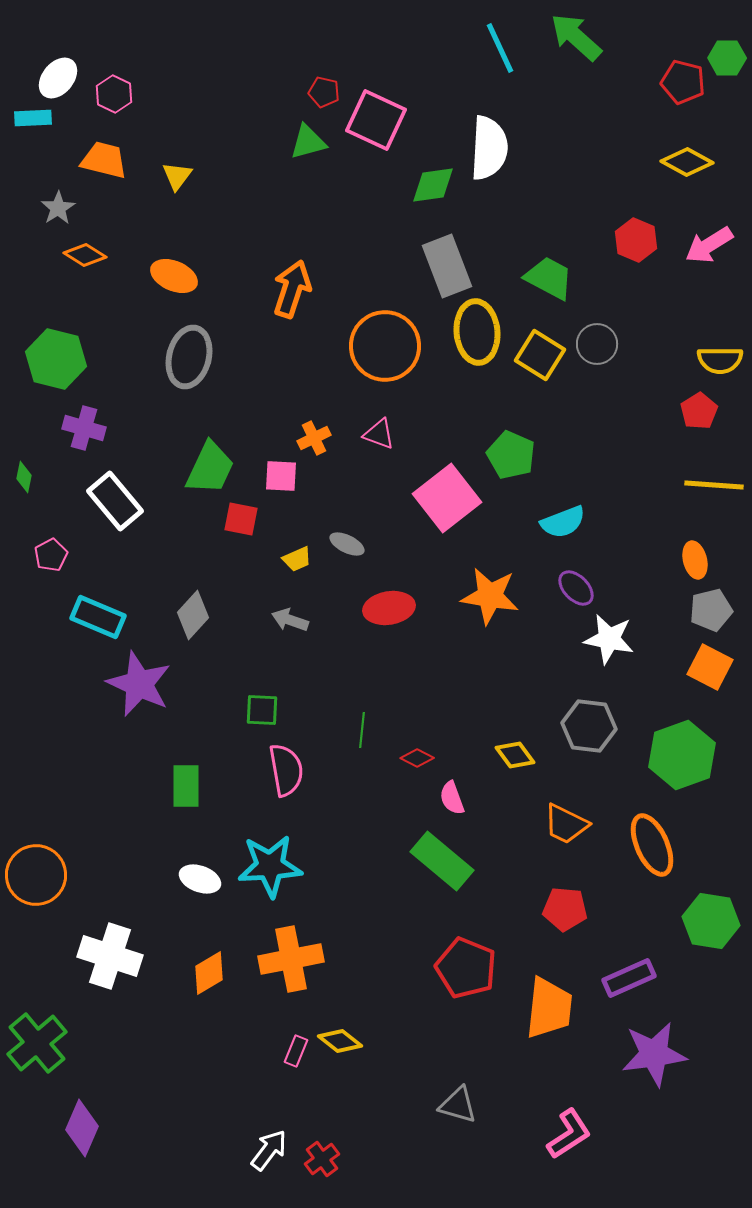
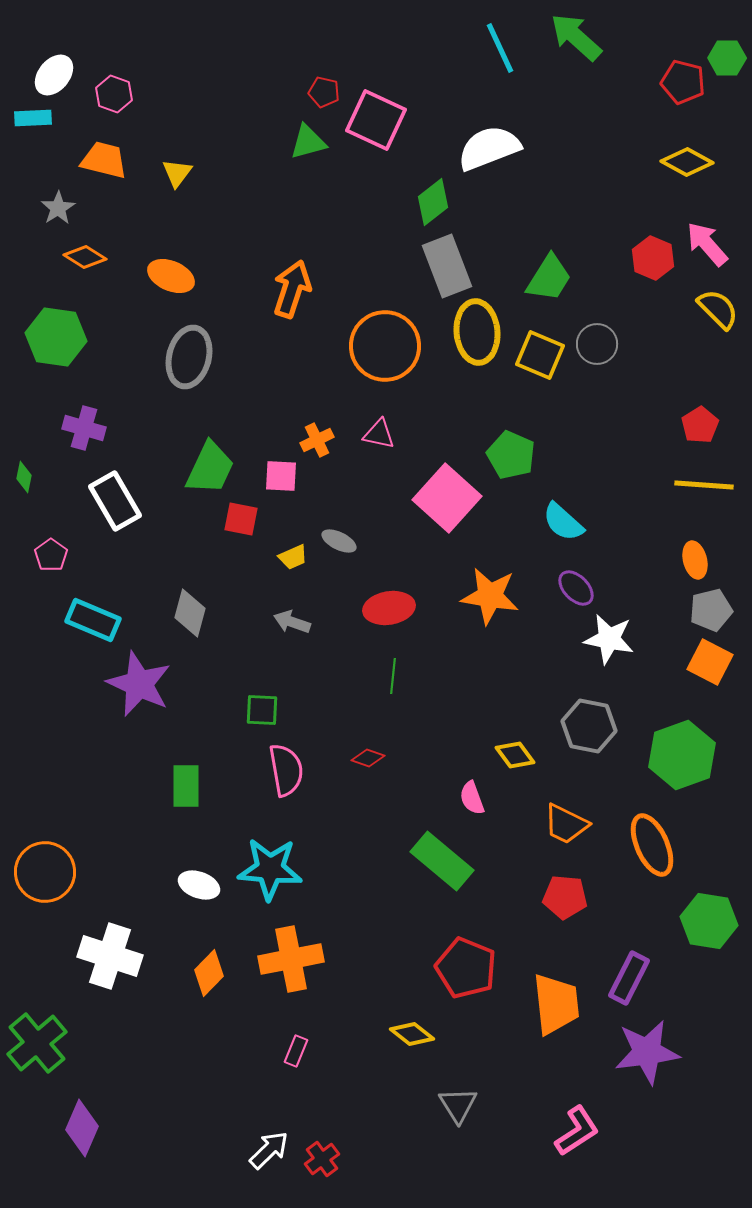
white ellipse at (58, 78): moved 4 px left, 3 px up
pink hexagon at (114, 94): rotated 6 degrees counterclockwise
white semicircle at (489, 148): rotated 114 degrees counterclockwise
yellow triangle at (177, 176): moved 3 px up
green diamond at (433, 185): moved 17 px down; rotated 30 degrees counterclockwise
red hexagon at (636, 240): moved 17 px right, 18 px down
pink arrow at (709, 245): moved 2 px left, 1 px up; rotated 81 degrees clockwise
orange diamond at (85, 255): moved 2 px down
orange ellipse at (174, 276): moved 3 px left
green trapezoid at (549, 278): rotated 94 degrees clockwise
yellow square at (540, 355): rotated 9 degrees counterclockwise
green hexagon at (56, 359): moved 22 px up; rotated 6 degrees counterclockwise
yellow semicircle at (720, 360): moved 2 px left, 51 px up; rotated 135 degrees counterclockwise
red pentagon at (699, 411): moved 1 px right, 14 px down
pink triangle at (379, 434): rotated 8 degrees counterclockwise
orange cross at (314, 438): moved 3 px right, 2 px down
yellow line at (714, 485): moved 10 px left
pink square at (447, 498): rotated 10 degrees counterclockwise
white rectangle at (115, 501): rotated 10 degrees clockwise
cyan semicircle at (563, 522): rotated 63 degrees clockwise
gray ellipse at (347, 544): moved 8 px left, 3 px up
pink pentagon at (51, 555): rotated 8 degrees counterclockwise
yellow trapezoid at (297, 559): moved 4 px left, 2 px up
gray diamond at (193, 615): moved 3 px left, 2 px up; rotated 27 degrees counterclockwise
cyan rectangle at (98, 617): moved 5 px left, 3 px down
gray arrow at (290, 620): moved 2 px right, 2 px down
orange square at (710, 667): moved 5 px up
gray hexagon at (589, 726): rotated 4 degrees clockwise
green line at (362, 730): moved 31 px right, 54 px up
red diamond at (417, 758): moved 49 px left; rotated 8 degrees counterclockwise
pink semicircle at (452, 798): moved 20 px right
cyan star at (270, 866): moved 3 px down; rotated 8 degrees clockwise
orange circle at (36, 875): moved 9 px right, 3 px up
white ellipse at (200, 879): moved 1 px left, 6 px down
red pentagon at (565, 909): moved 12 px up
green hexagon at (711, 921): moved 2 px left
orange diamond at (209, 973): rotated 15 degrees counterclockwise
purple rectangle at (629, 978): rotated 39 degrees counterclockwise
orange trapezoid at (549, 1008): moved 7 px right, 4 px up; rotated 12 degrees counterclockwise
yellow diamond at (340, 1041): moved 72 px right, 7 px up
purple star at (654, 1054): moved 7 px left, 2 px up
gray triangle at (458, 1105): rotated 42 degrees clockwise
pink L-shape at (569, 1134): moved 8 px right, 3 px up
white arrow at (269, 1150): rotated 9 degrees clockwise
